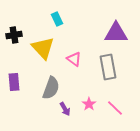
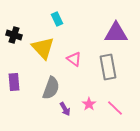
black cross: rotated 28 degrees clockwise
